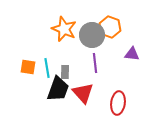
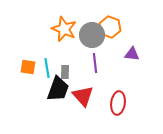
red triangle: moved 3 px down
